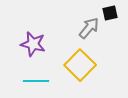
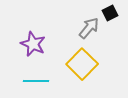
black square: rotated 14 degrees counterclockwise
purple star: rotated 10 degrees clockwise
yellow square: moved 2 px right, 1 px up
